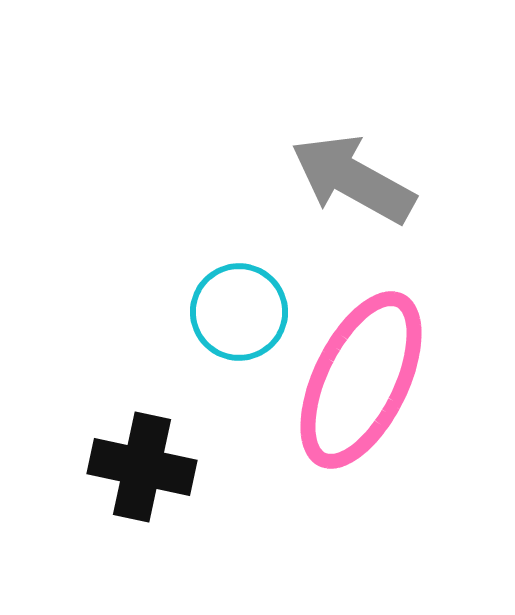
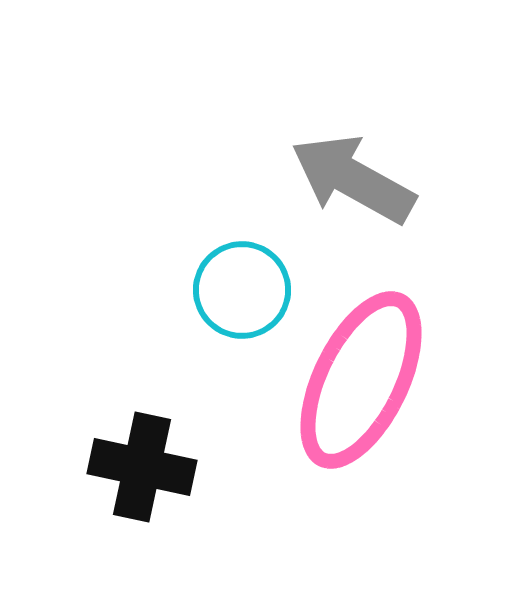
cyan circle: moved 3 px right, 22 px up
